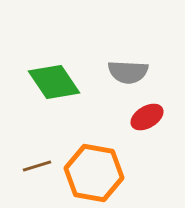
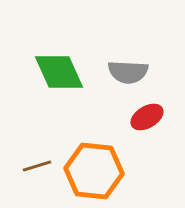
green diamond: moved 5 px right, 10 px up; rotated 10 degrees clockwise
orange hexagon: moved 2 px up; rotated 4 degrees counterclockwise
